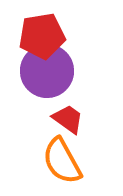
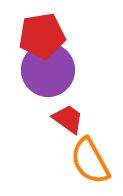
purple circle: moved 1 px right, 1 px up
orange semicircle: moved 28 px right
